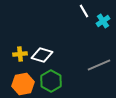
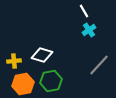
cyan cross: moved 14 px left, 9 px down
yellow cross: moved 6 px left, 7 px down
gray line: rotated 25 degrees counterclockwise
green hexagon: rotated 20 degrees clockwise
